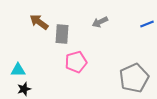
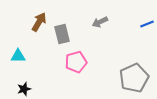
brown arrow: rotated 84 degrees clockwise
gray rectangle: rotated 18 degrees counterclockwise
cyan triangle: moved 14 px up
